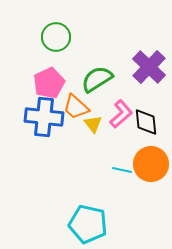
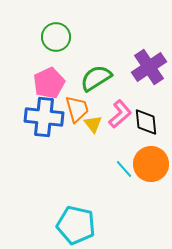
purple cross: rotated 12 degrees clockwise
green semicircle: moved 1 px left, 1 px up
orange trapezoid: moved 1 px right, 2 px down; rotated 148 degrees counterclockwise
pink L-shape: moved 1 px left
cyan line: moved 2 px right, 1 px up; rotated 36 degrees clockwise
cyan pentagon: moved 12 px left, 1 px down
